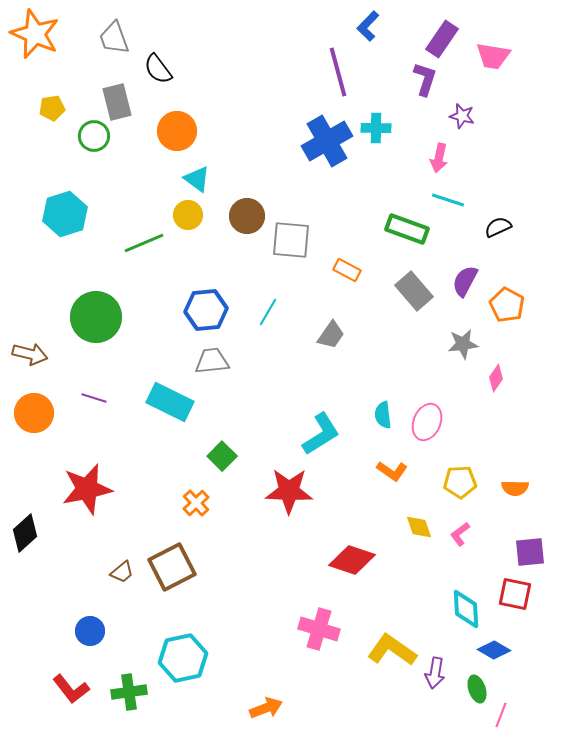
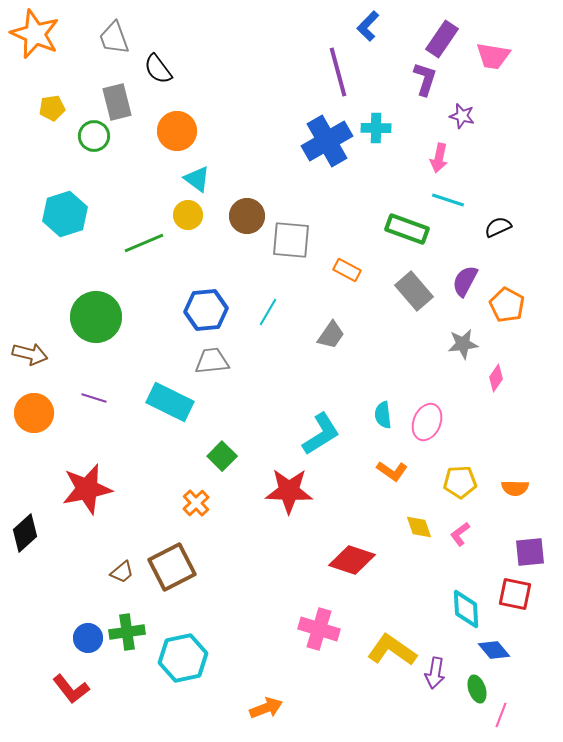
blue circle at (90, 631): moved 2 px left, 7 px down
blue diamond at (494, 650): rotated 20 degrees clockwise
green cross at (129, 692): moved 2 px left, 60 px up
